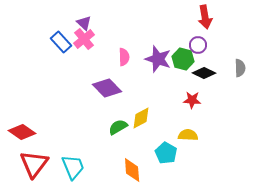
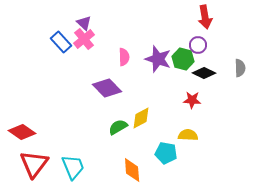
cyan pentagon: rotated 20 degrees counterclockwise
